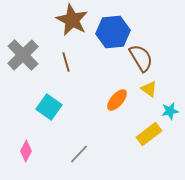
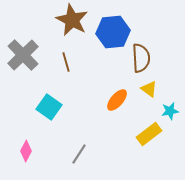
brown semicircle: rotated 28 degrees clockwise
gray line: rotated 10 degrees counterclockwise
